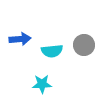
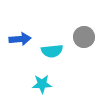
gray circle: moved 8 px up
